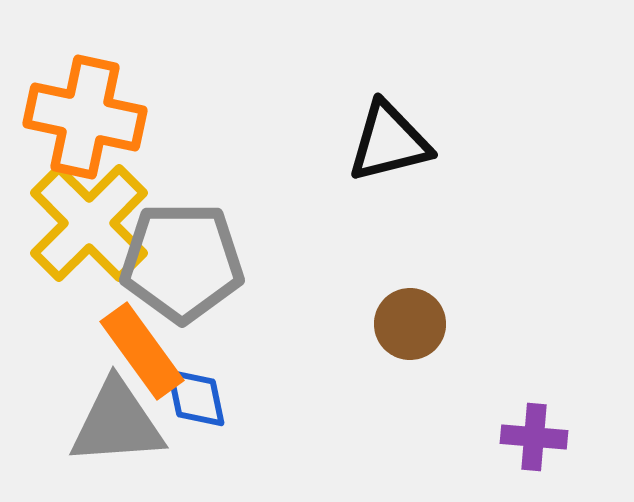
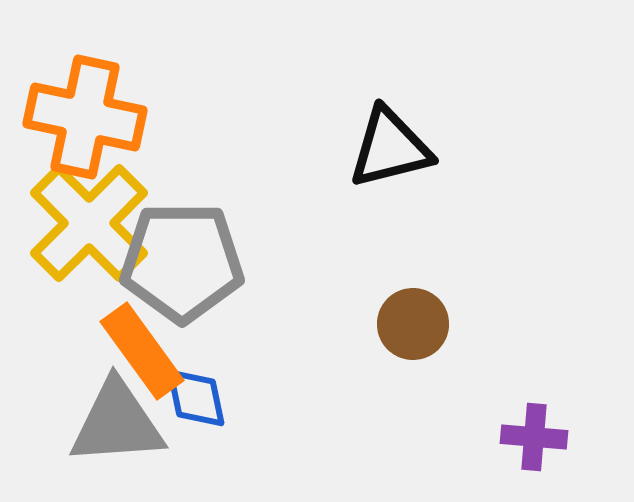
black triangle: moved 1 px right, 6 px down
brown circle: moved 3 px right
